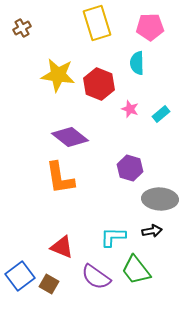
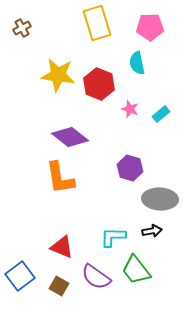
cyan semicircle: rotated 10 degrees counterclockwise
brown square: moved 10 px right, 2 px down
